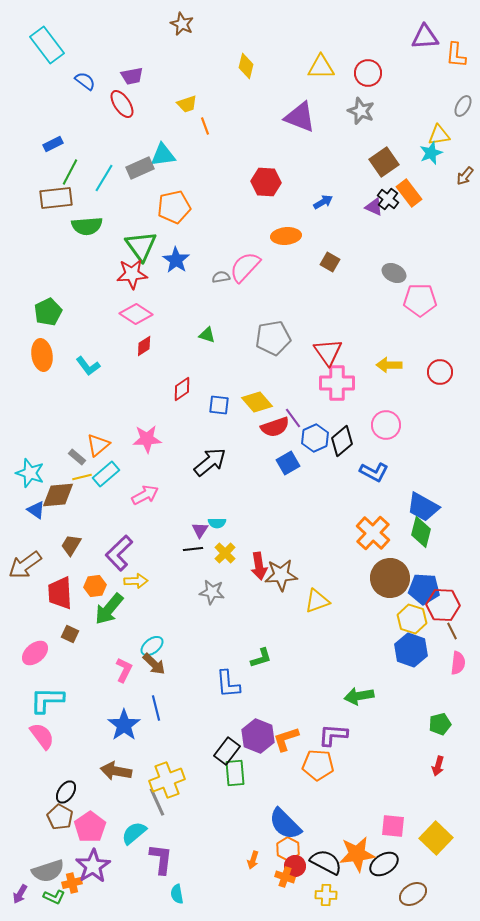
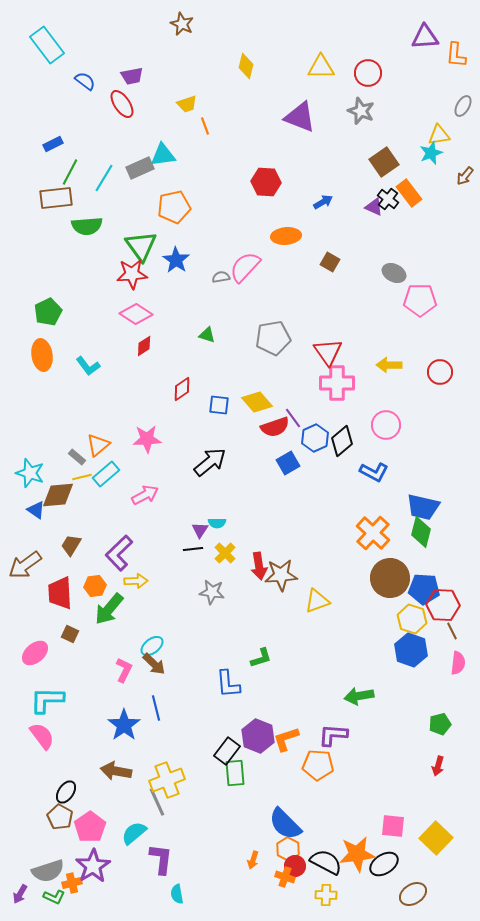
blue trapezoid at (423, 507): rotated 16 degrees counterclockwise
